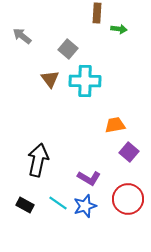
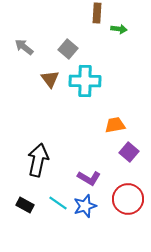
gray arrow: moved 2 px right, 11 px down
